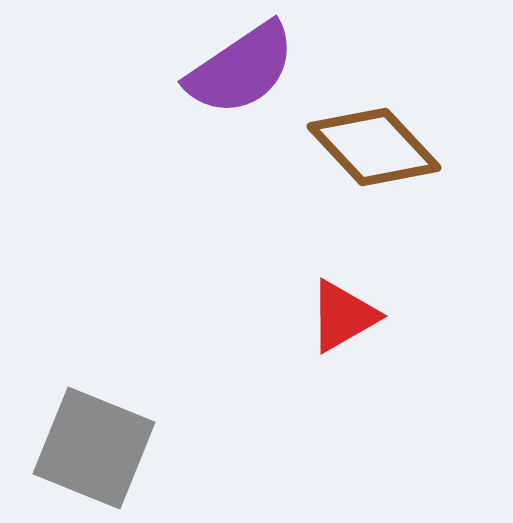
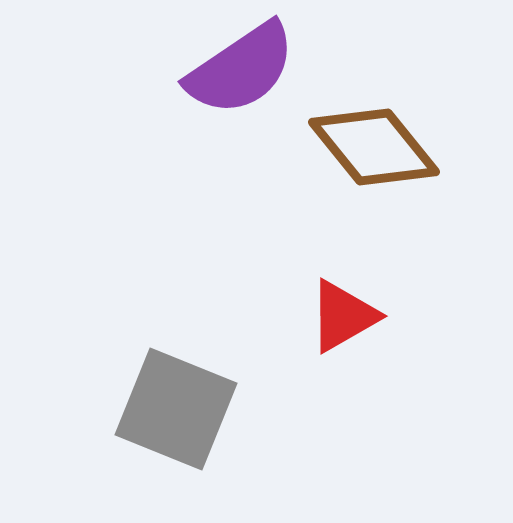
brown diamond: rotated 4 degrees clockwise
gray square: moved 82 px right, 39 px up
